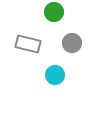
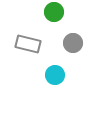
gray circle: moved 1 px right
